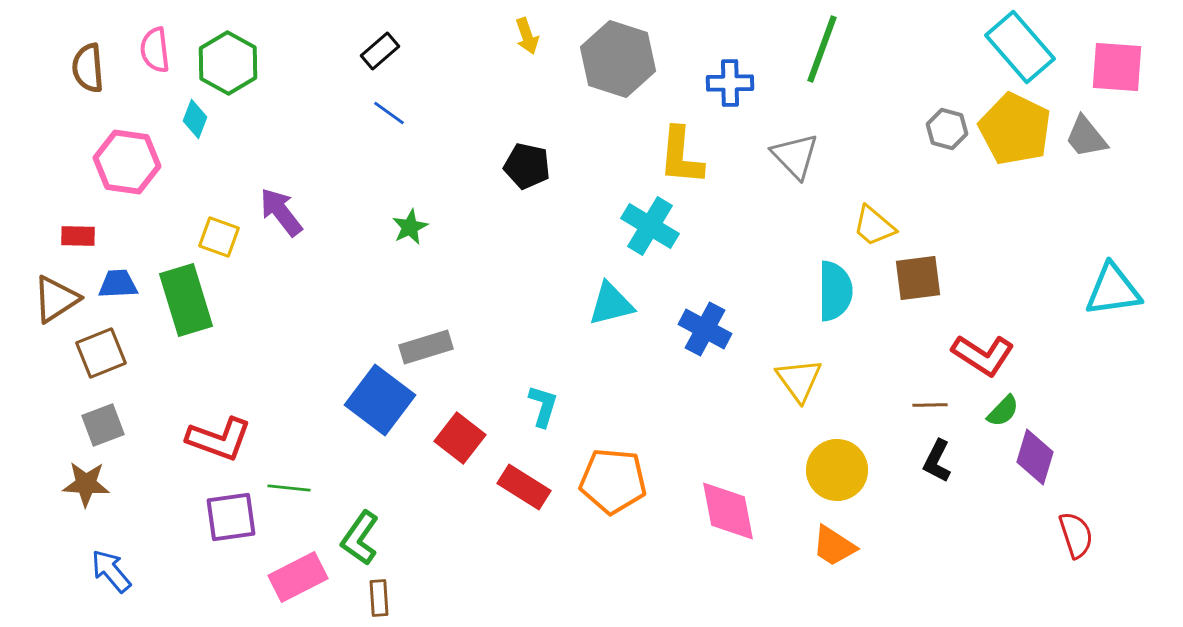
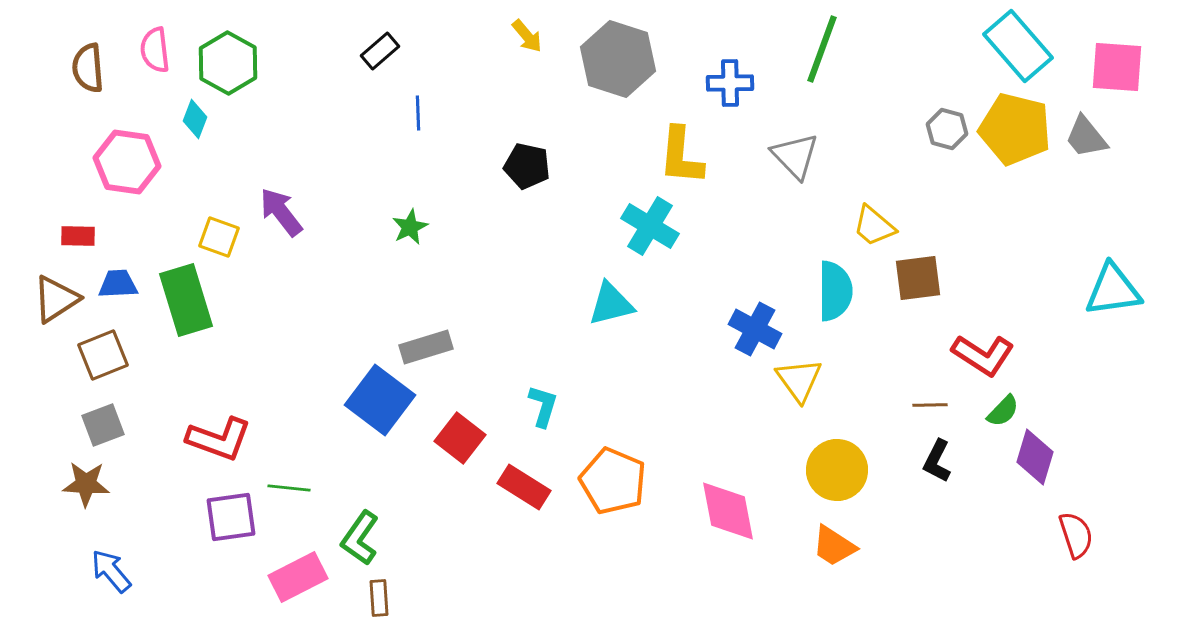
yellow arrow at (527, 36): rotated 21 degrees counterclockwise
cyan rectangle at (1020, 47): moved 2 px left, 1 px up
blue line at (389, 113): moved 29 px right; rotated 52 degrees clockwise
yellow pentagon at (1015, 129): rotated 12 degrees counterclockwise
blue cross at (705, 329): moved 50 px right
brown square at (101, 353): moved 2 px right, 2 px down
orange pentagon at (613, 481): rotated 18 degrees clockwise
